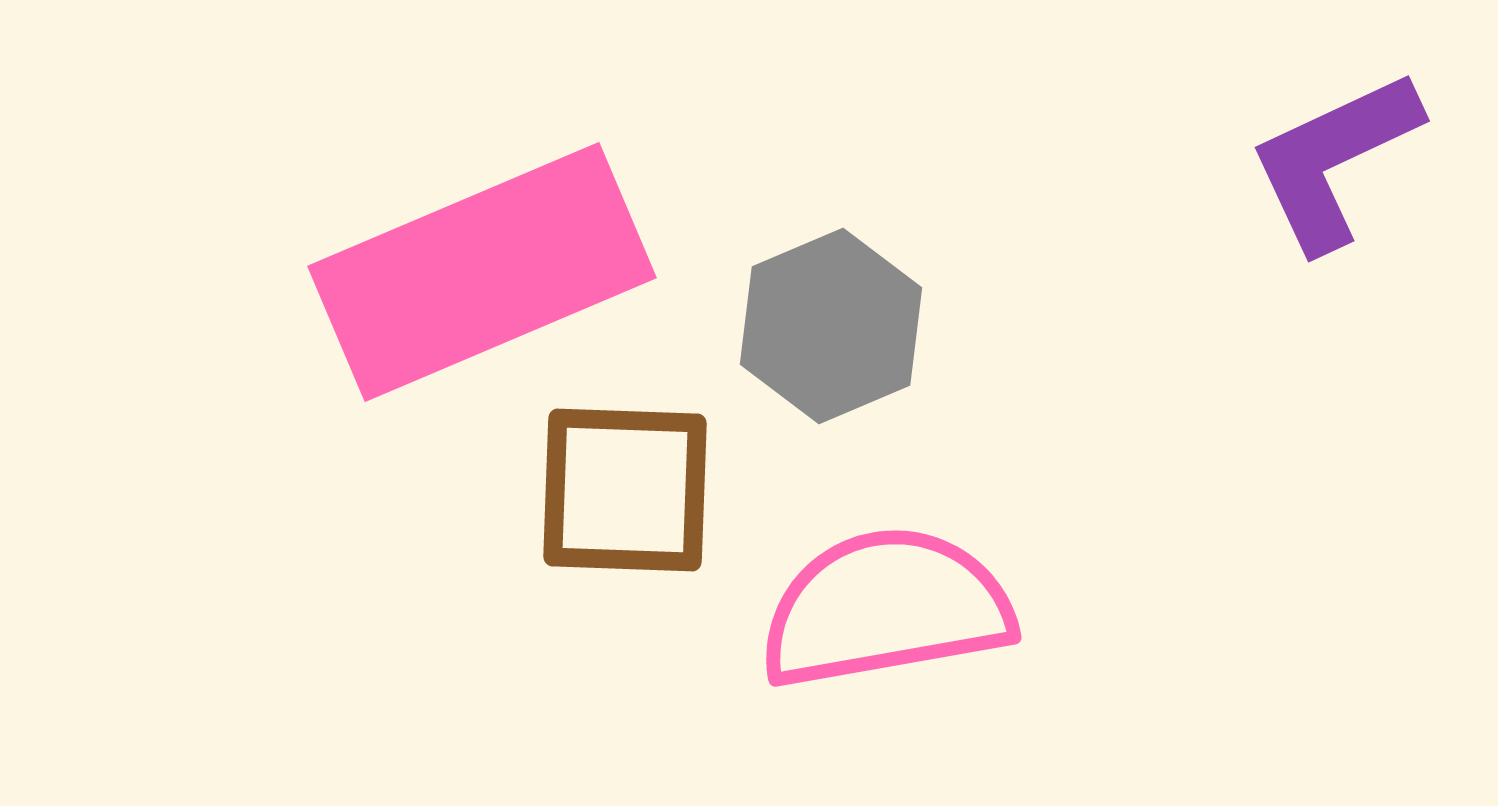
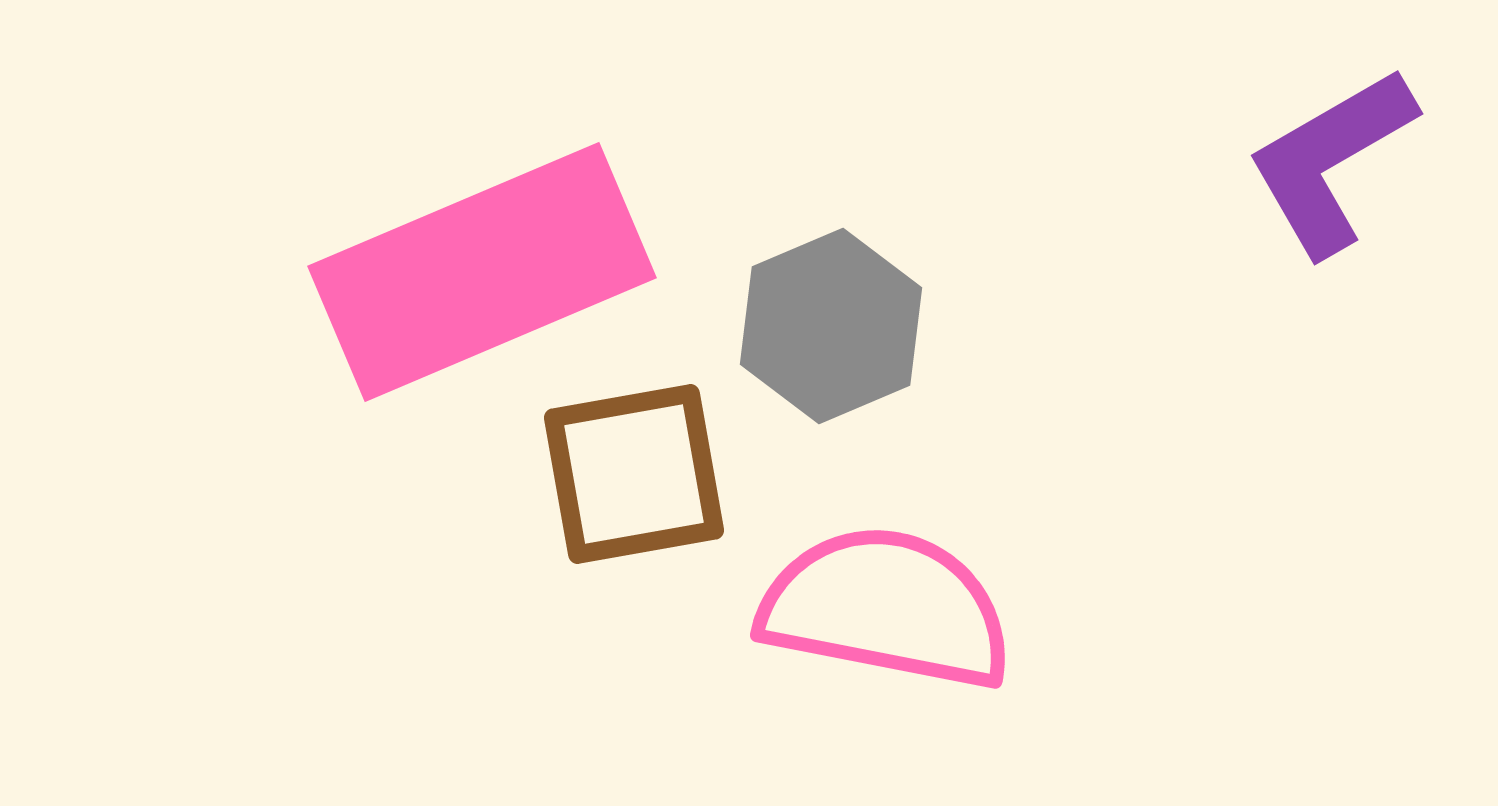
purple L-shape: moved 3 px left, 1 px down; rotated 5 degrees counterclockwise
brown square: moved 9 px right, 16 px up; rotated 12 degrees counterclockwise
pink semicircle: rotated 21 degrees clockwise
